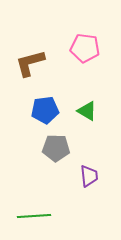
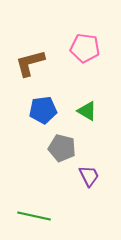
blue pentagon: moved 2 px left
gray pentagon: moved 6 px right; rotated 12 degrees clockwise
purple trapezoid: rotated 20 degrees counterclockwise
green line: rotated 16 degrees clockwise
